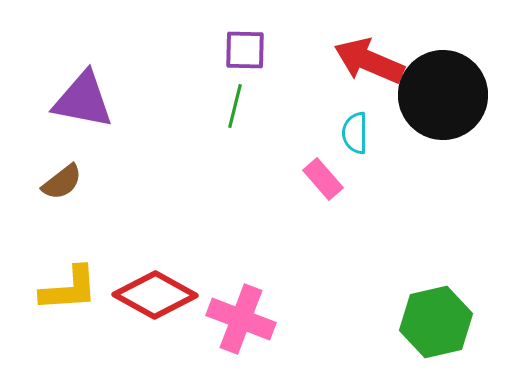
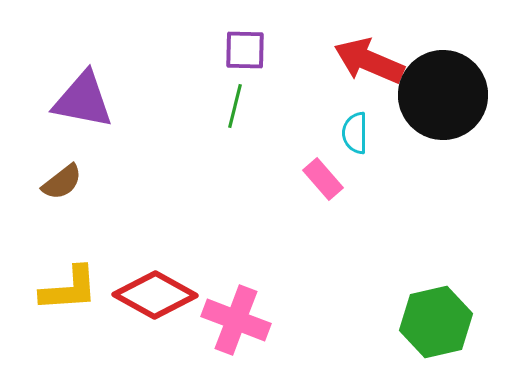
pink cross: moved 5 px left, 1 px down
